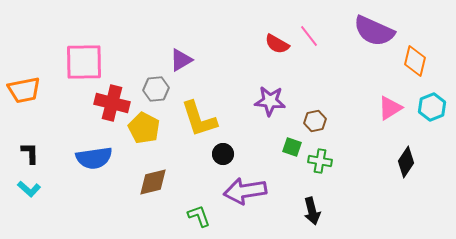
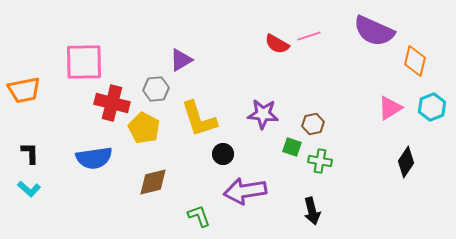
pink line: rotated 70 degrees counterclockwise
purple star: moved 7 px left, 13 px down
brown hexagon: moved 2 px left, 3 px down
